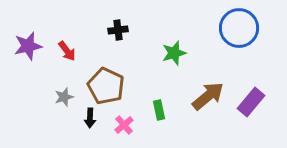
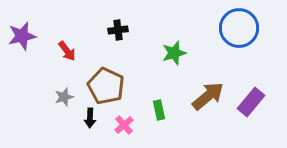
purple star: moved 6 px left, 10 px up
